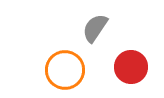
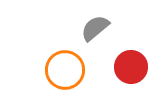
gray semicircle: rotated 16 degrees clockwise
